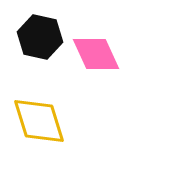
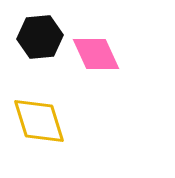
black hexagon: rotated 18 degrees counterclockwise
